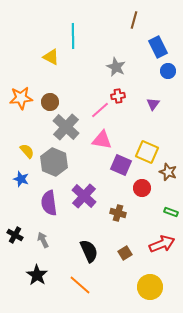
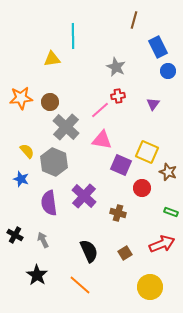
yellow triangle: moved 1 px right, 2 px down; rotated 36 degrees counterclockwise
